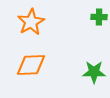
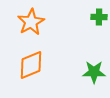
orange diamond: rotated 20 degrees counterclockwise
